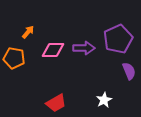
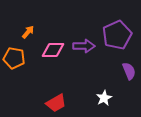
purple pentagon: moved 1 px left, 4 px up
purple arrow: moved 2 px up
white star: moved 2 px up
